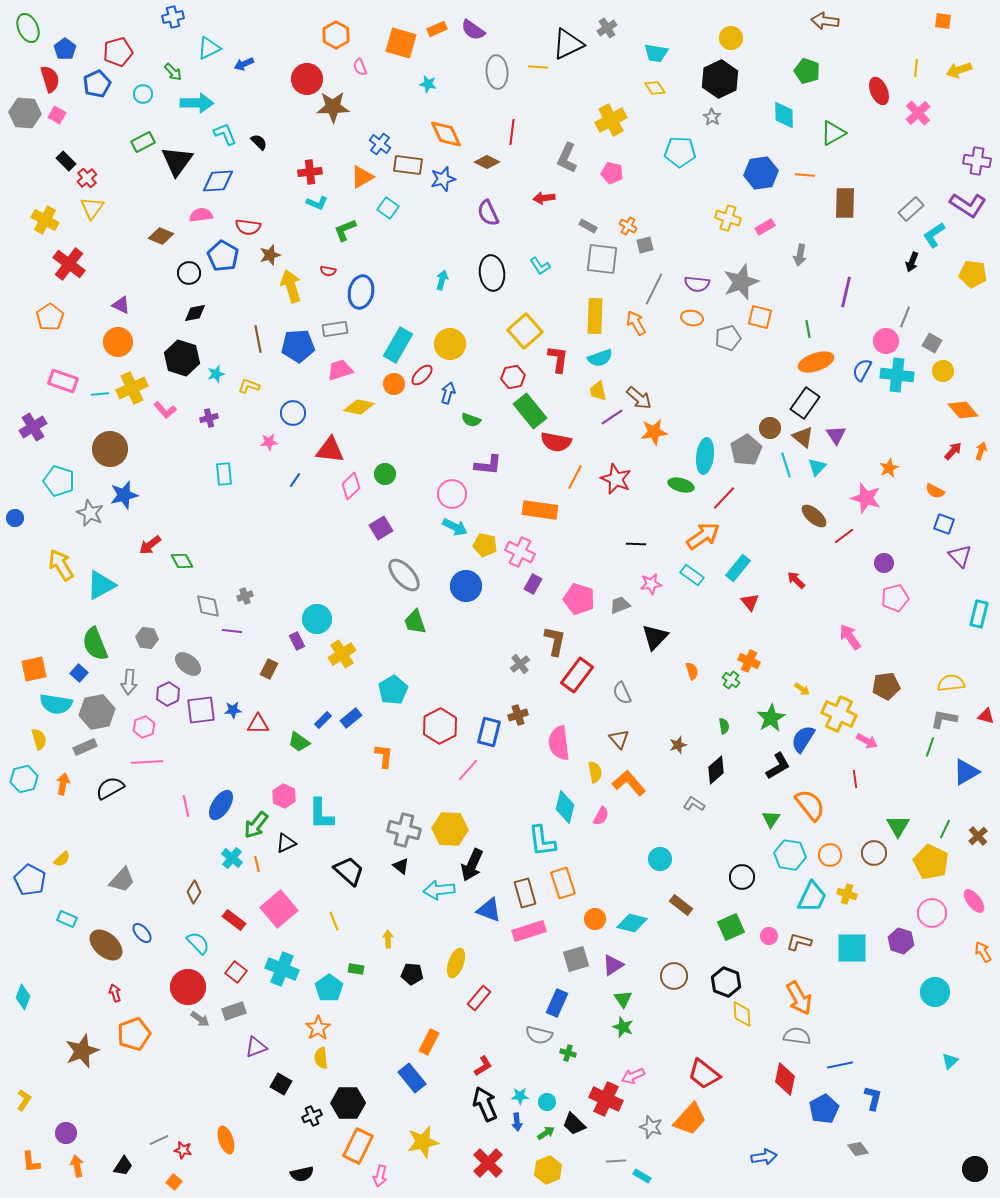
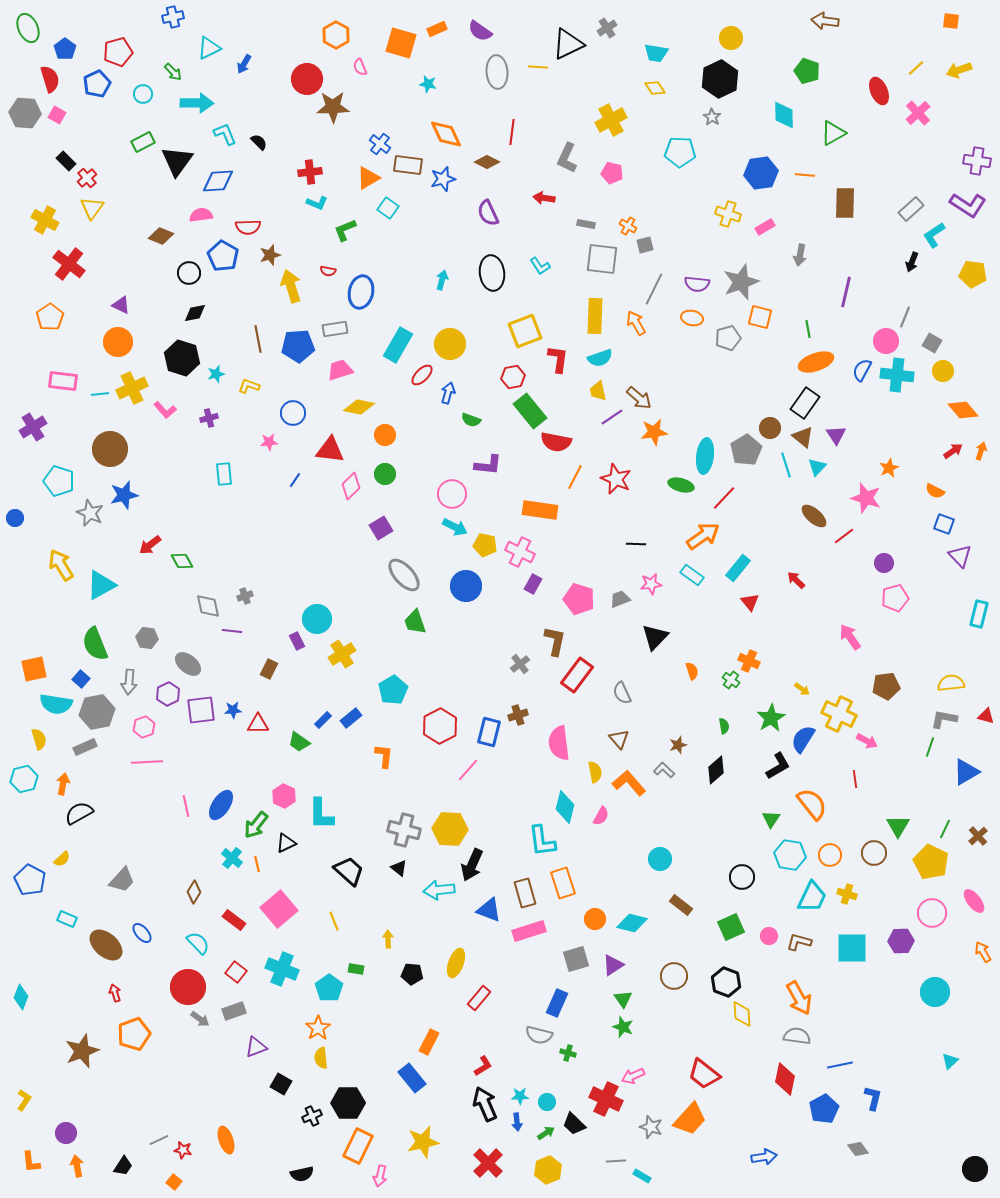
orange square at (943, 21): moved 8 px right
purple semicircle at (473, 30): moved 7 px right, 1 px down
blue arrow at (244, 64): rotated 36 degrees counterclockwise
yellow line at (916, 68): rotated 42 degrees clockwise
orange triangle at (362, 177): moved 6 px right, 1 px down
red arrow at (544, 198): rotated 15 degrees clockwise
yellow cross at (728, 218): moved 4 px up
gray rectangle at (588, 226): moved 2 px left, 2 px up; rotated 18 degrees counterclockwise
red semicircle at (248, 227): rotated 10 degrees counterclockwise
yellow square at (525, 331): rotated 20 degrees clockwise
pink rectangle at (63, 381): rotated 12 degrees counterclockwise
orange circle at (394, 384): moved 9 px left, 51 px down
red arrow at (953, 451): rotated 12 degrees clockwise
gray trapezoid at (620, 605): moved 6 px up
blue square at (79, 673): moved 2 px right, 6 px down
black semicircle at (110, 788): moved 31 px left, 25 px down
gray L-shape at (694, 804): moved 30 px left, 34 px up; rotated 10 degrees clockwise
orange semicircle at (810, 805): moved 2 px right, 1 px up
black triangle at (401, 866): moved 2 px left, 2 px down
purple hexagon at (901, 941): rotated 20 degrees counterclockwise
cyan diamond at (23, 997): moved 2 px left
